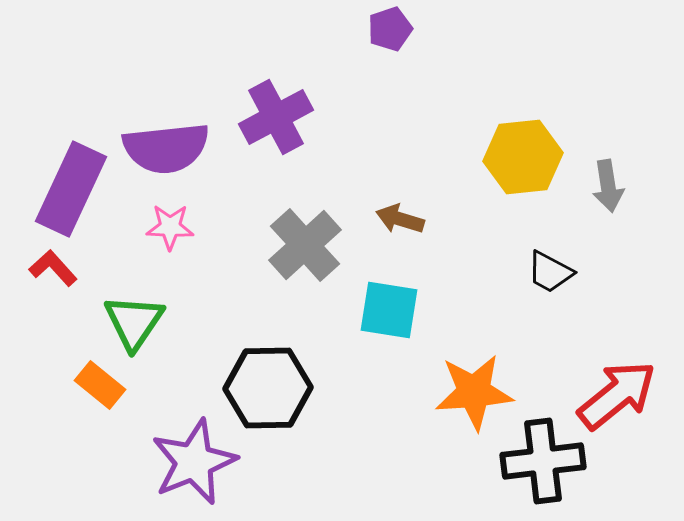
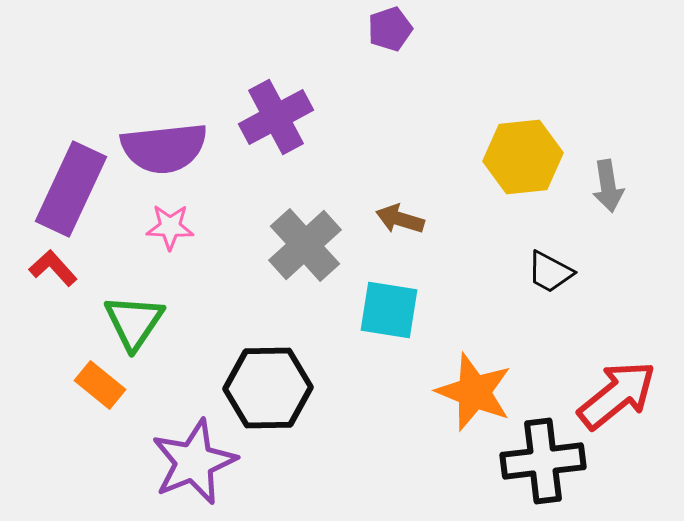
purple semicircle: moved 2 px left
orange star: rotated 26 degrees clockwise
